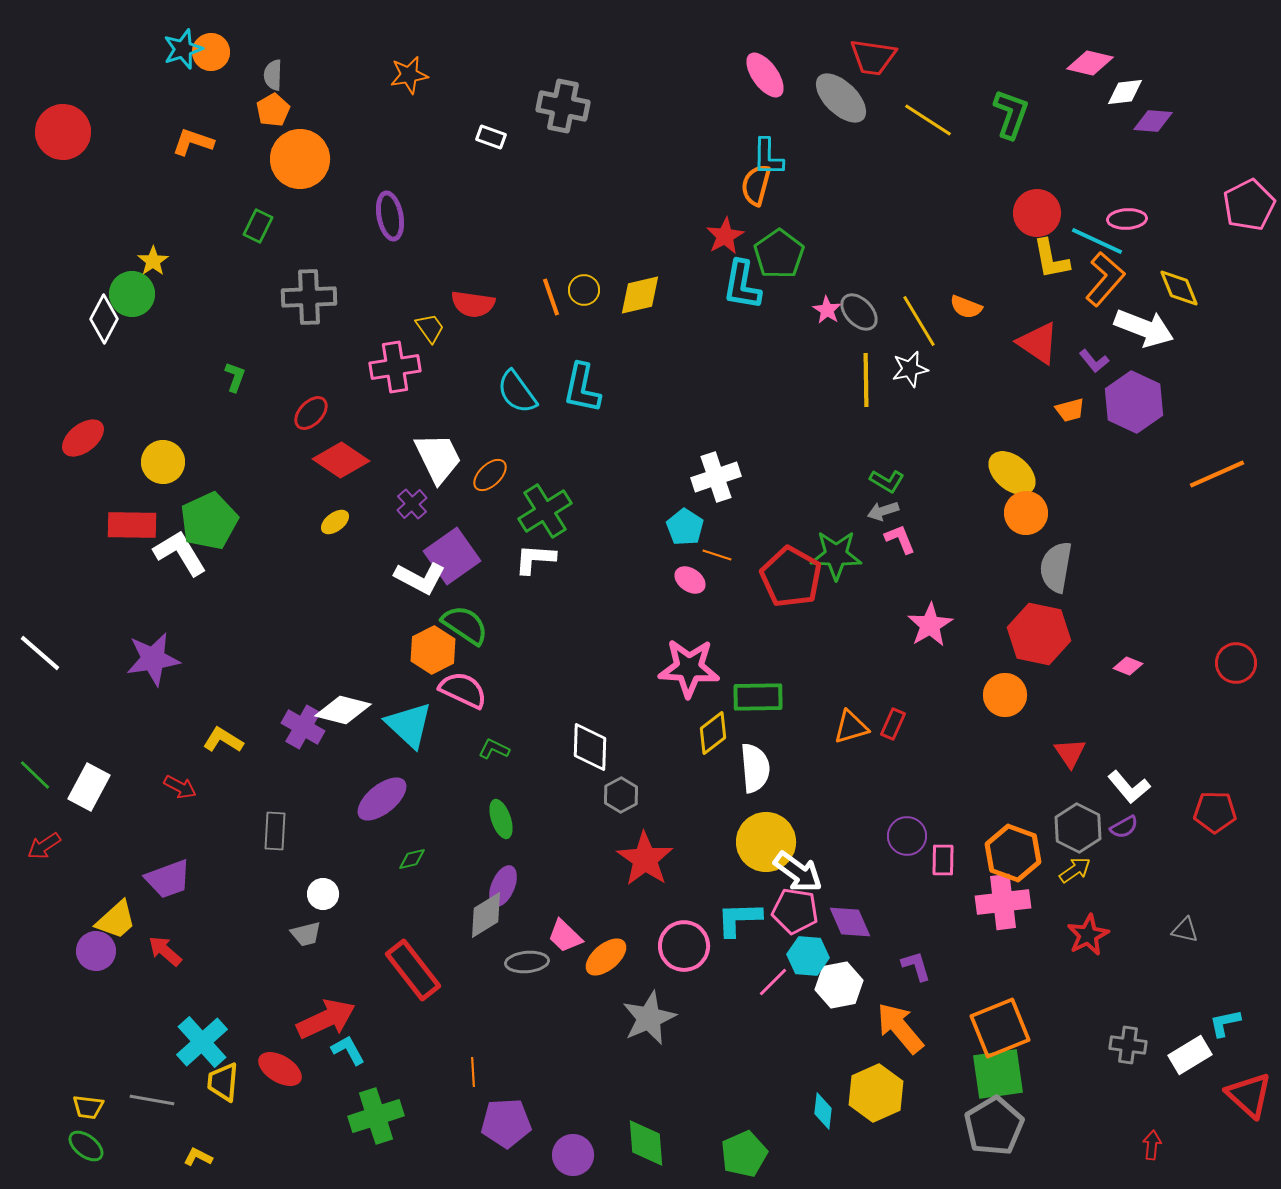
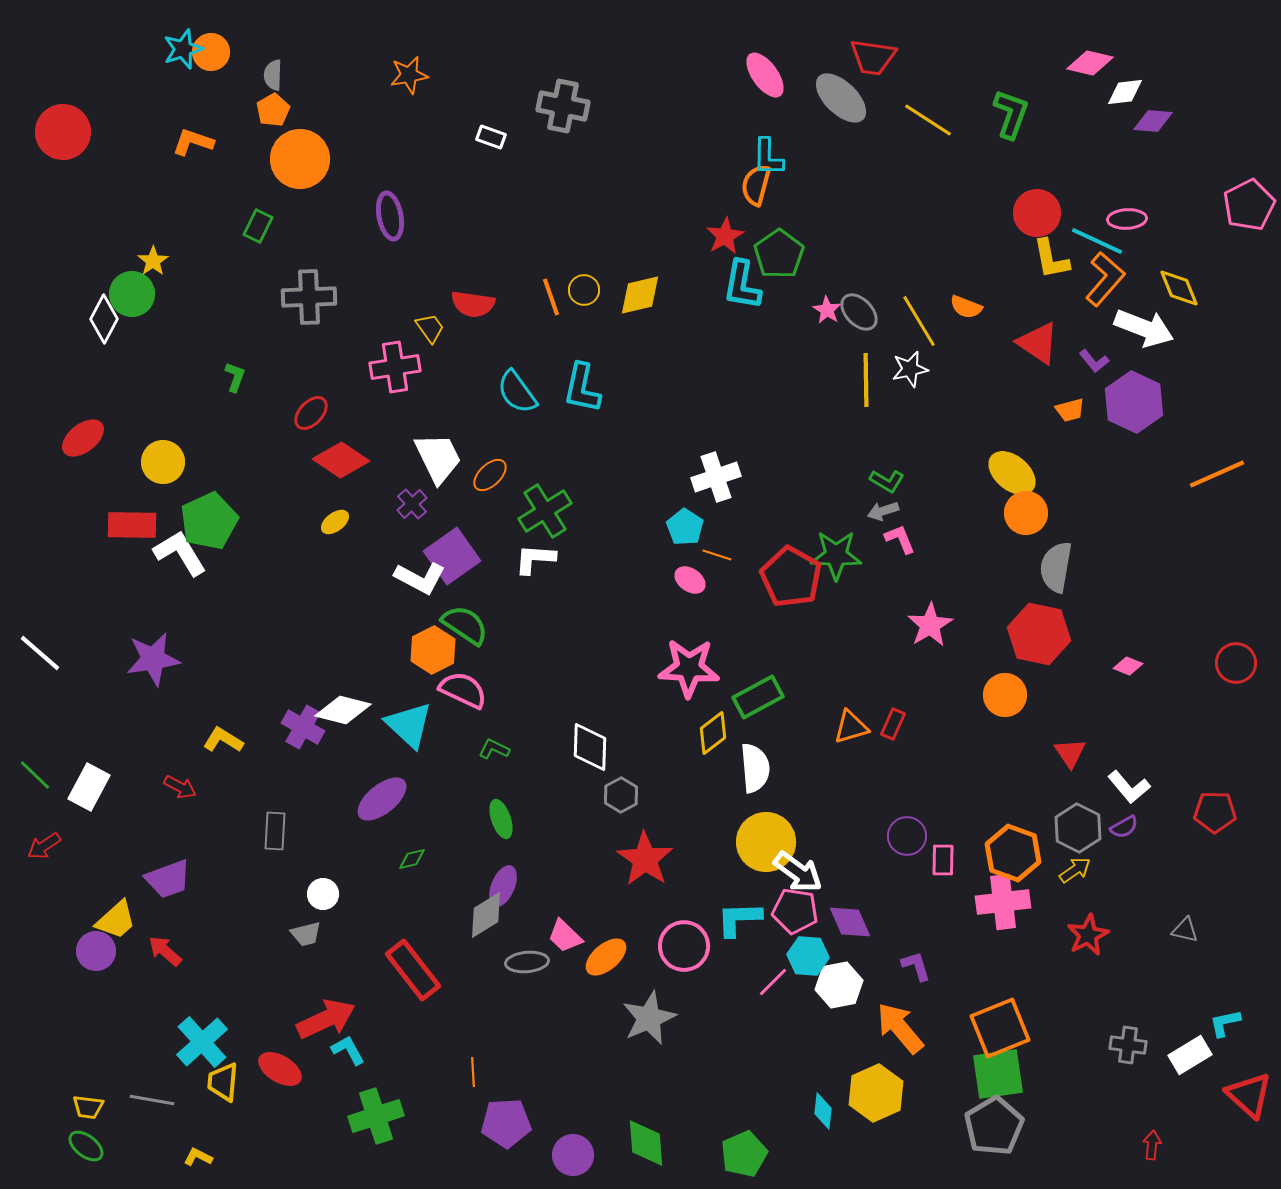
green rectangle at (758, 697): rotated 27 degrees counterclockwise
